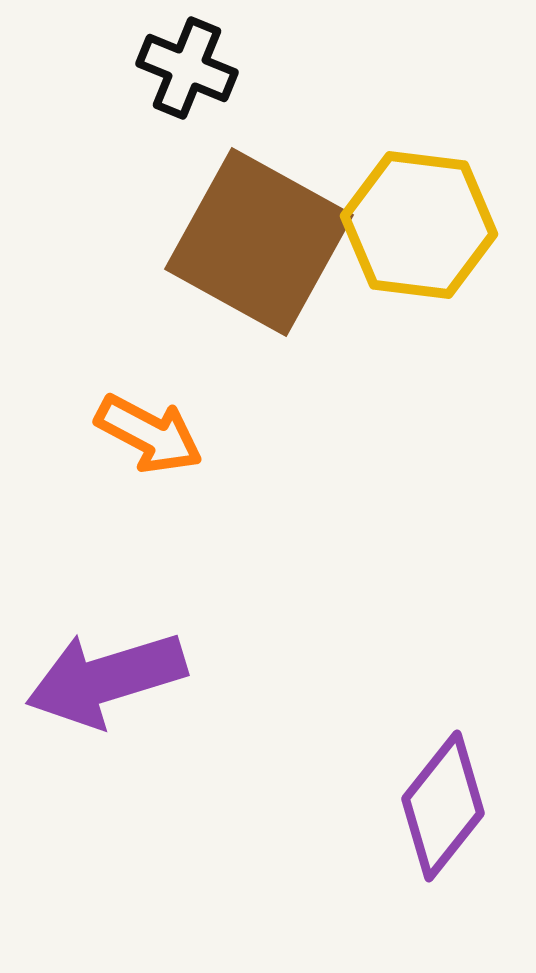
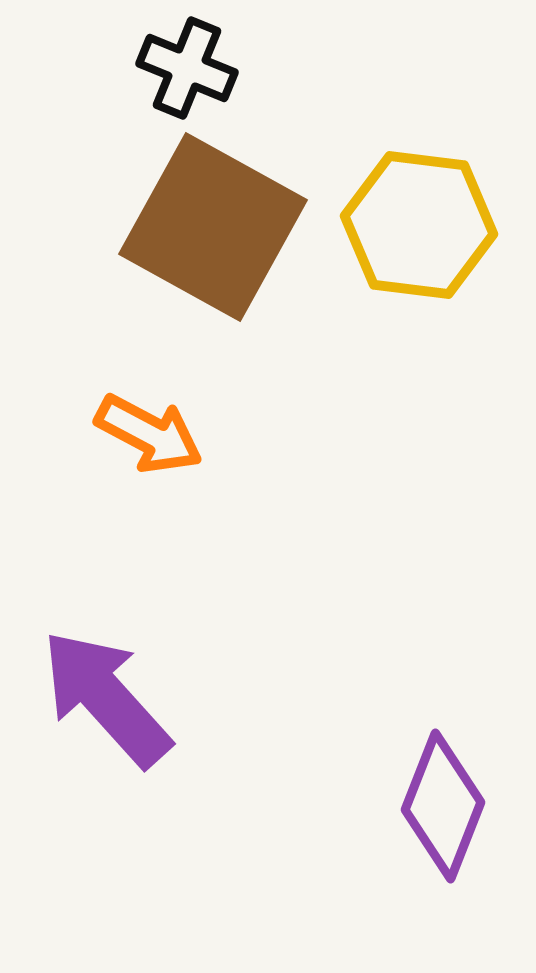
brown square: moved 46 px left, 15 px up
purple arrow: moved 19 px down; rotated 65 degrees clockwise
purple diamond: rotated 17 degrees counterclockwise
